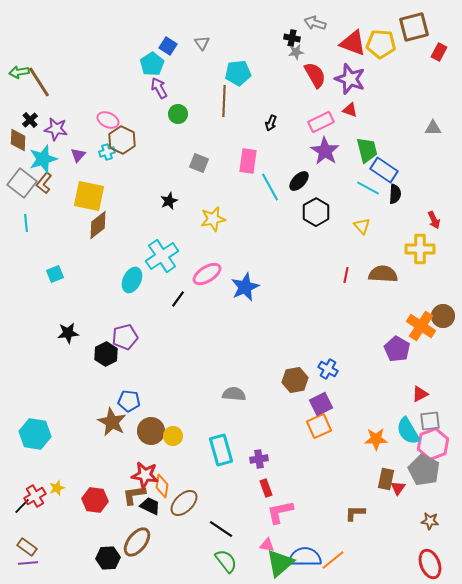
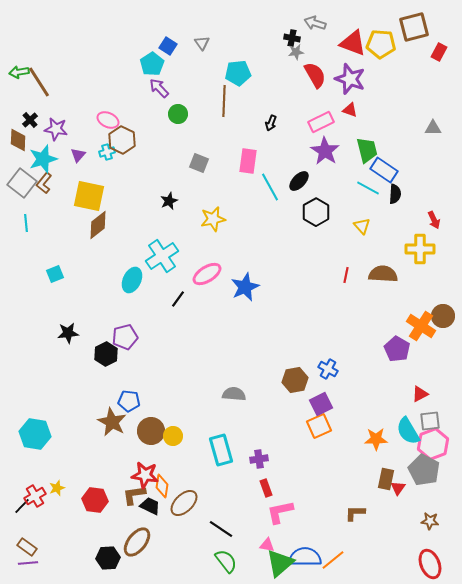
purple arrow at (159, 88): rotated 15 degrees counterclockwise
